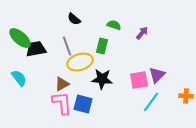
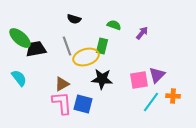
black semicircle: rotated 24 degrees counterclockwise
yellow ellipse: moved 6 px right, 5 px up
orange cross: moved 13 px left
